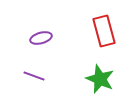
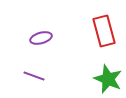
green star: moved 8 px right
